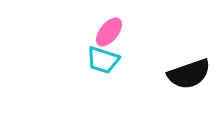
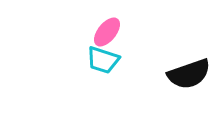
pink ellipse: moved 2 px left
